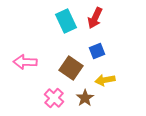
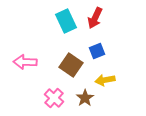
brown square: moved 3 px up
